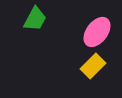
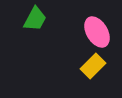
pink ellipse: rotated 68 degrees counterclockwise
